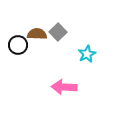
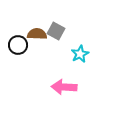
gray square: moved 2 px left, 1 px up; rotated 18 degrees counterclockwise
cyan star: moved 7 px left
